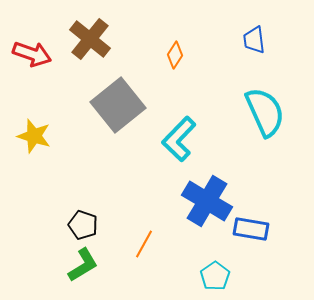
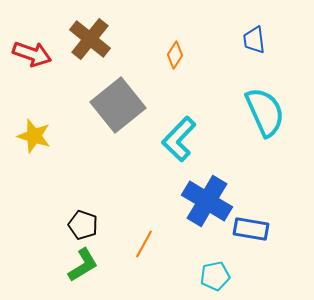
cyan pentagon: rotated 24 degrees clockwise
